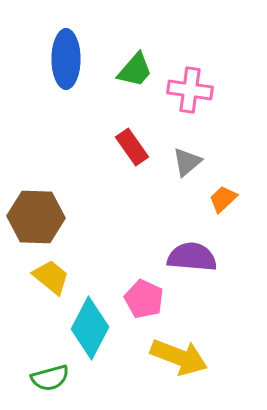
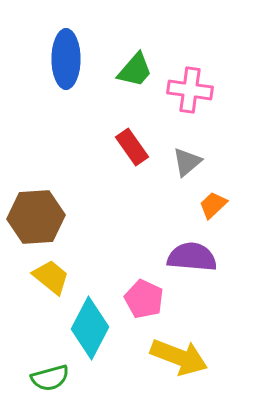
orange trapezoid: moved 10 px left, 6 px down
brown hexagon: rotated 6 degrees counterclockwise
